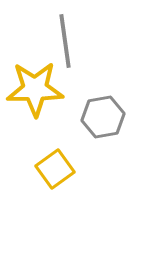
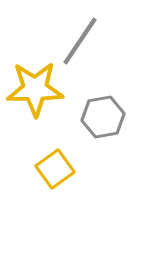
gray line: moved 15 px right; rotated 42 degrees clockwise
